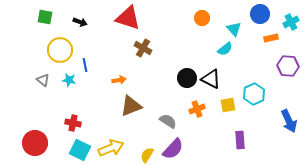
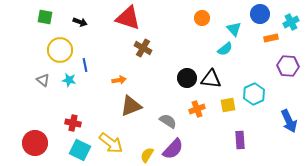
black triangle: rotated 20 degrees counterclockwise
yellow arrow: moved 5 px up; rotated 60 degrees clockwise
